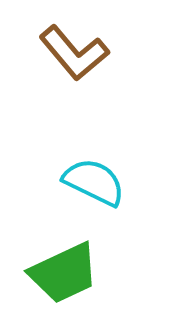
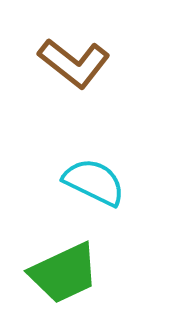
brown L-shape: moved 10 px down; rotated 12 degrees counterclockwise
